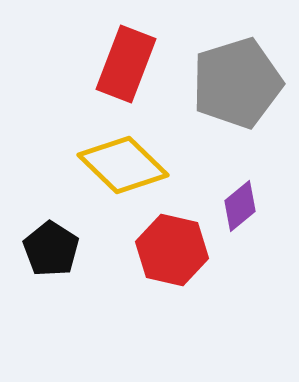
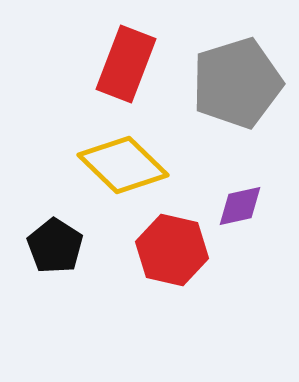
purple diamond: rotated 27 degrees clockwise
black pentagon: moved 4 px right, 3 px up
